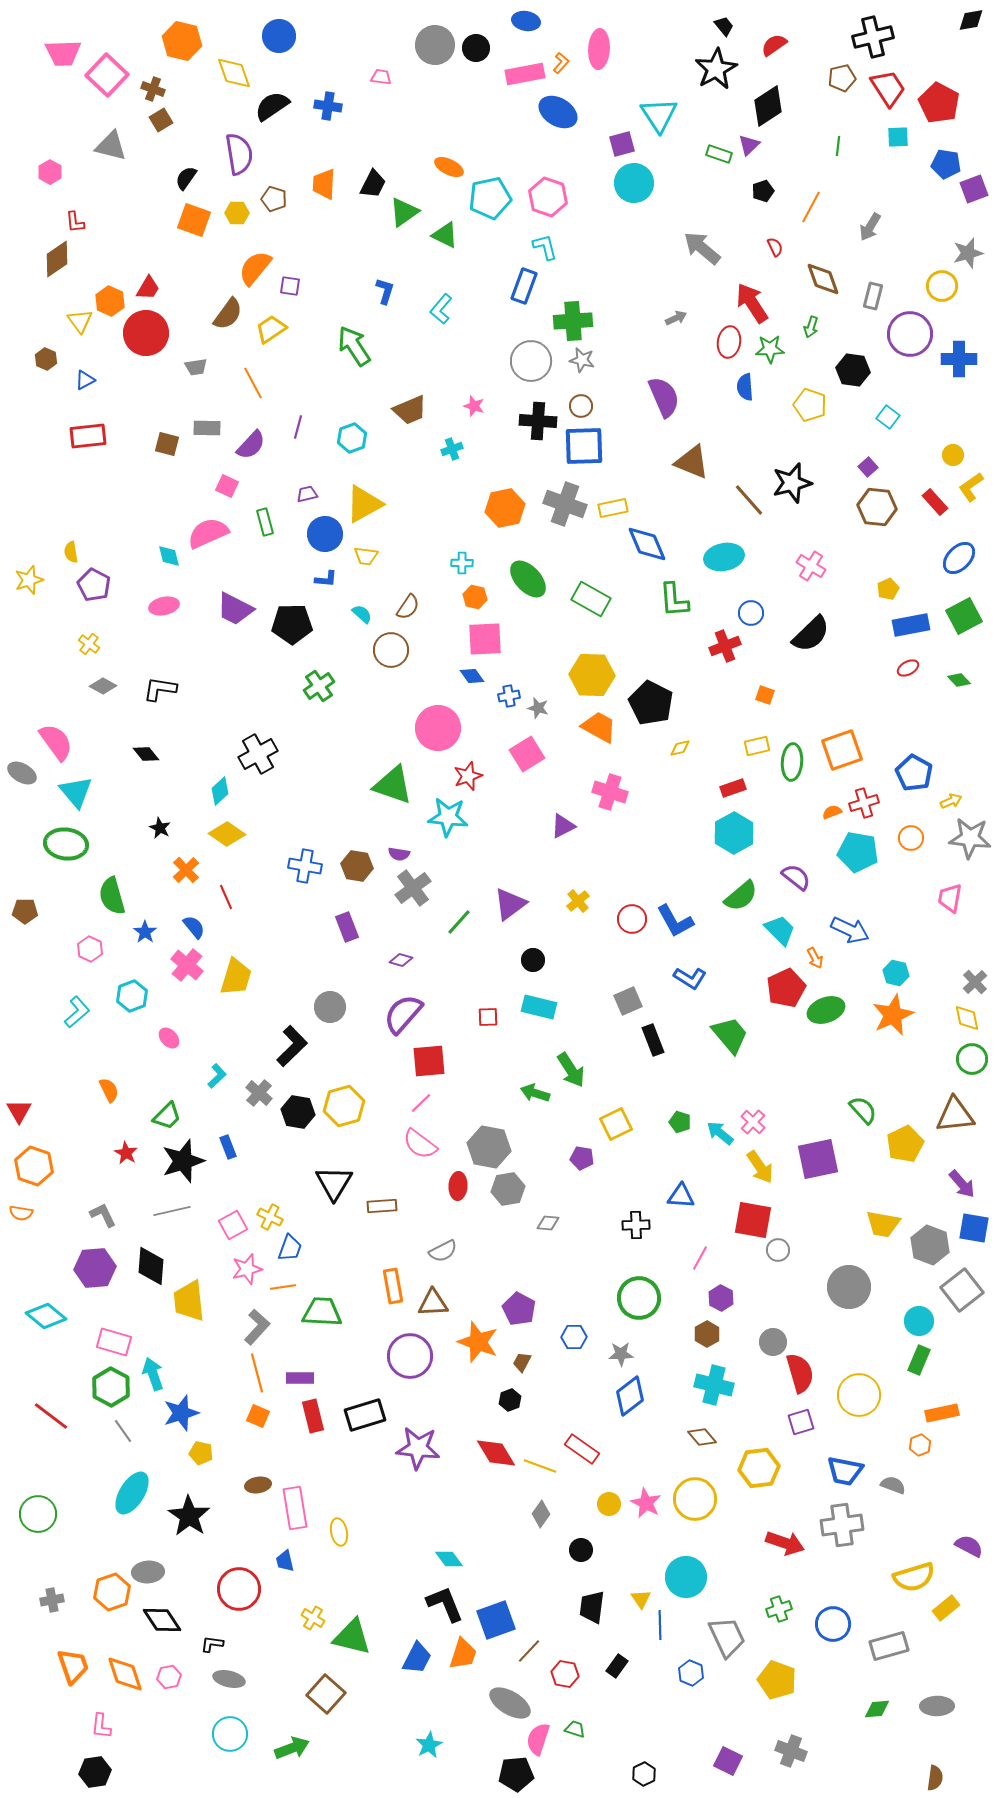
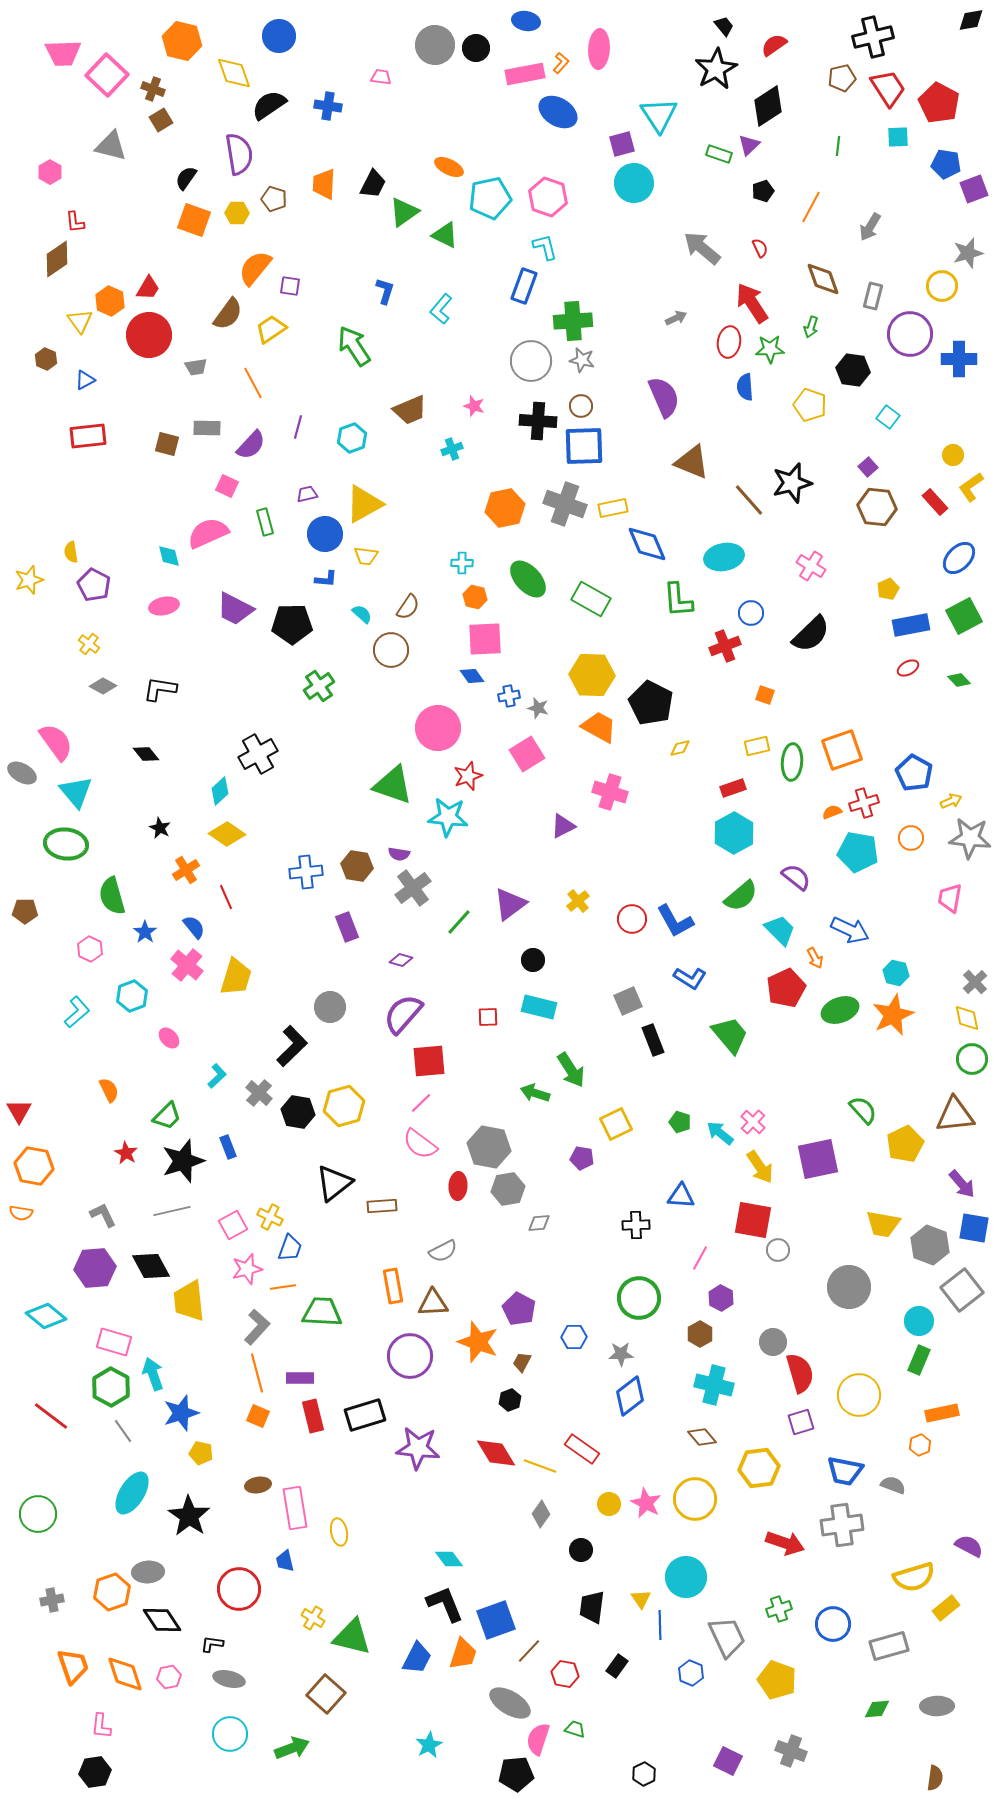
black semicircle at (272, 106): moved 3 px left, 1 px up
red semicircle at (775, 247): moved 15 px left, 1 px down
red circle at (146, 333): moved 3 px right, 2 px down
green L-shape at (674, 600): moved 4 px right
blue cross at (305, 866): moved 1 px right, 6 px down; rotated 16 degrees counterclockwise
orange cross at (186, 870): rotated 12 degrees clockwise
green ellipse at (826, 1010): moved 14 px right
orange hexagon at (34, 1166): rotated 9 degrees counterclockwise
black triangle at (334, 1183): rotated 21 degrees clockwise
gray diamond at (548, 1223): moved 9 px left; rotated 10 degrees counterclockwise
black diamond at (151, 1266): rotated 33 degrees counterclockwise
brown hexagon at (707, 1334): moved 7 px left
